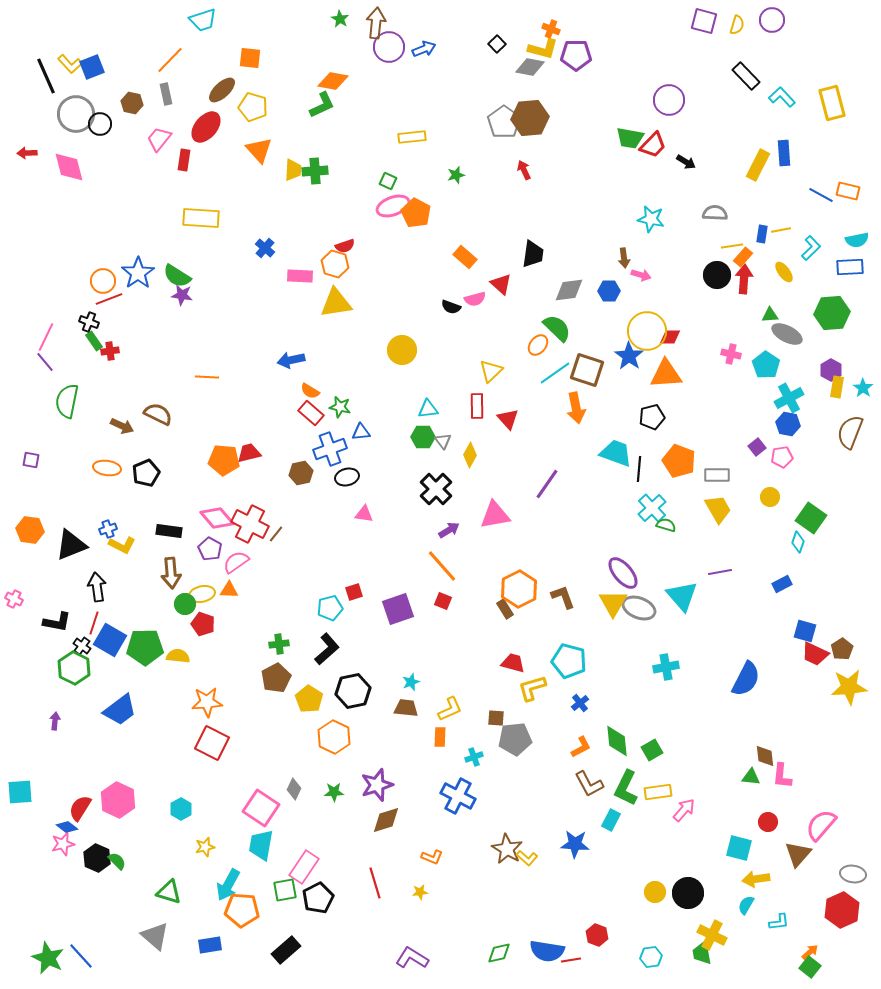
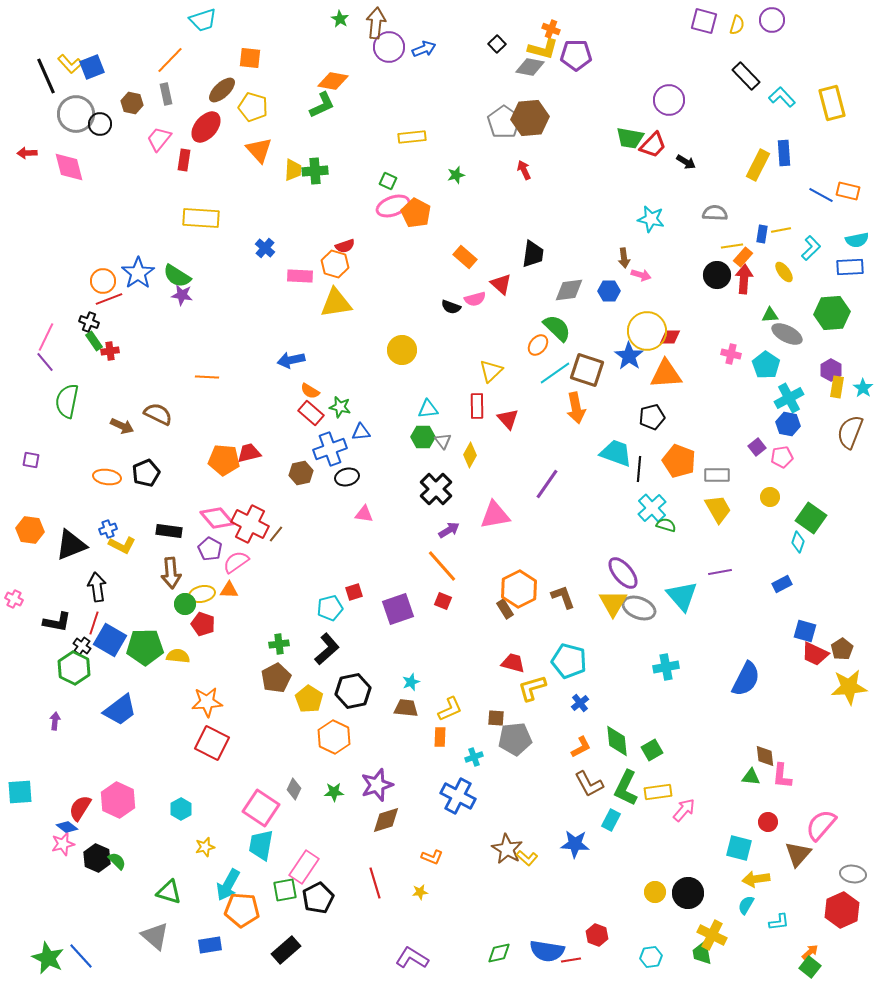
orange ellipse at (107, 468): moved 9 px down
